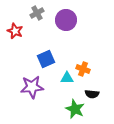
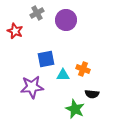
blue square: rotated 12 degrees clockwise
cyan triangle: moved 4 px left, 3 px up
